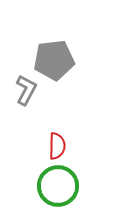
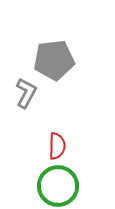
gray L-shape: moved 3 px down
